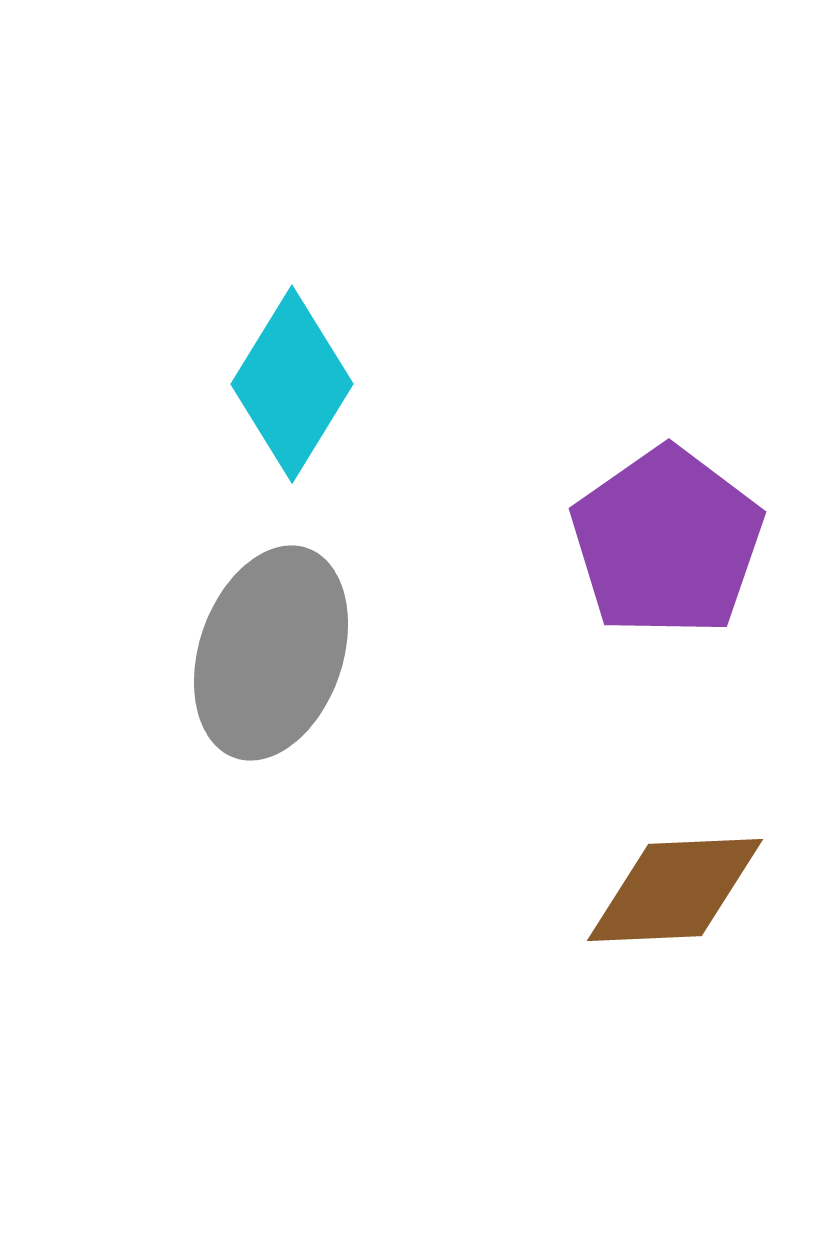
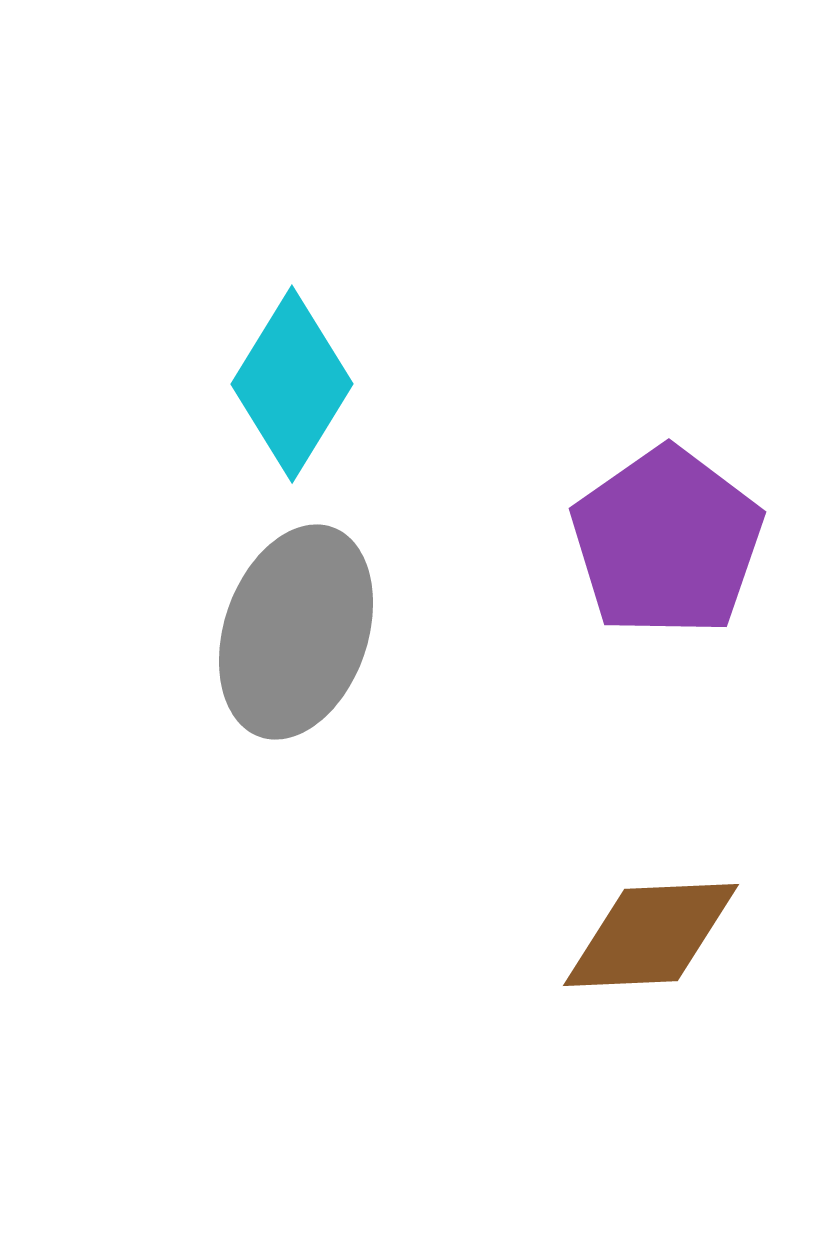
gray ellipse: moved 25 px right, 21 px up
brown diamond: moved 24 px left, 45 px down
